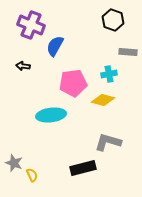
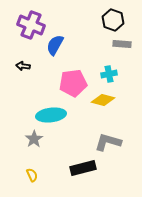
blue semicircle: moved 1 px up
gray rectangle: moved 6 px left, 8 px up
gray star: moved 20 px right, 24 px up; rotated 18 degrees clockwise
